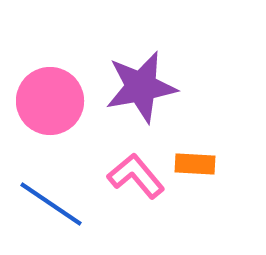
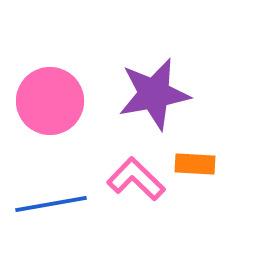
purple star: moved 13 px right, 7 px down
pink L-shape: moved 3 px down; rotated 6 degrees counterclockwise
blue line: rotated 44 degrees counterclockwise
